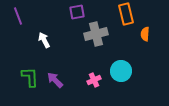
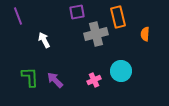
orange rectangle: moved 8 px left, 3 px down
